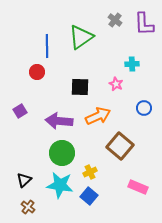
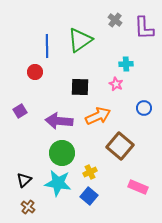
purple L-shape: moved 4 px down
green triangle: moved 1 px left, 3 px down
cyan cross: moved 6 px left
red circle: moved 2 px left
cyan star: moved 2 px left, 2 px up
